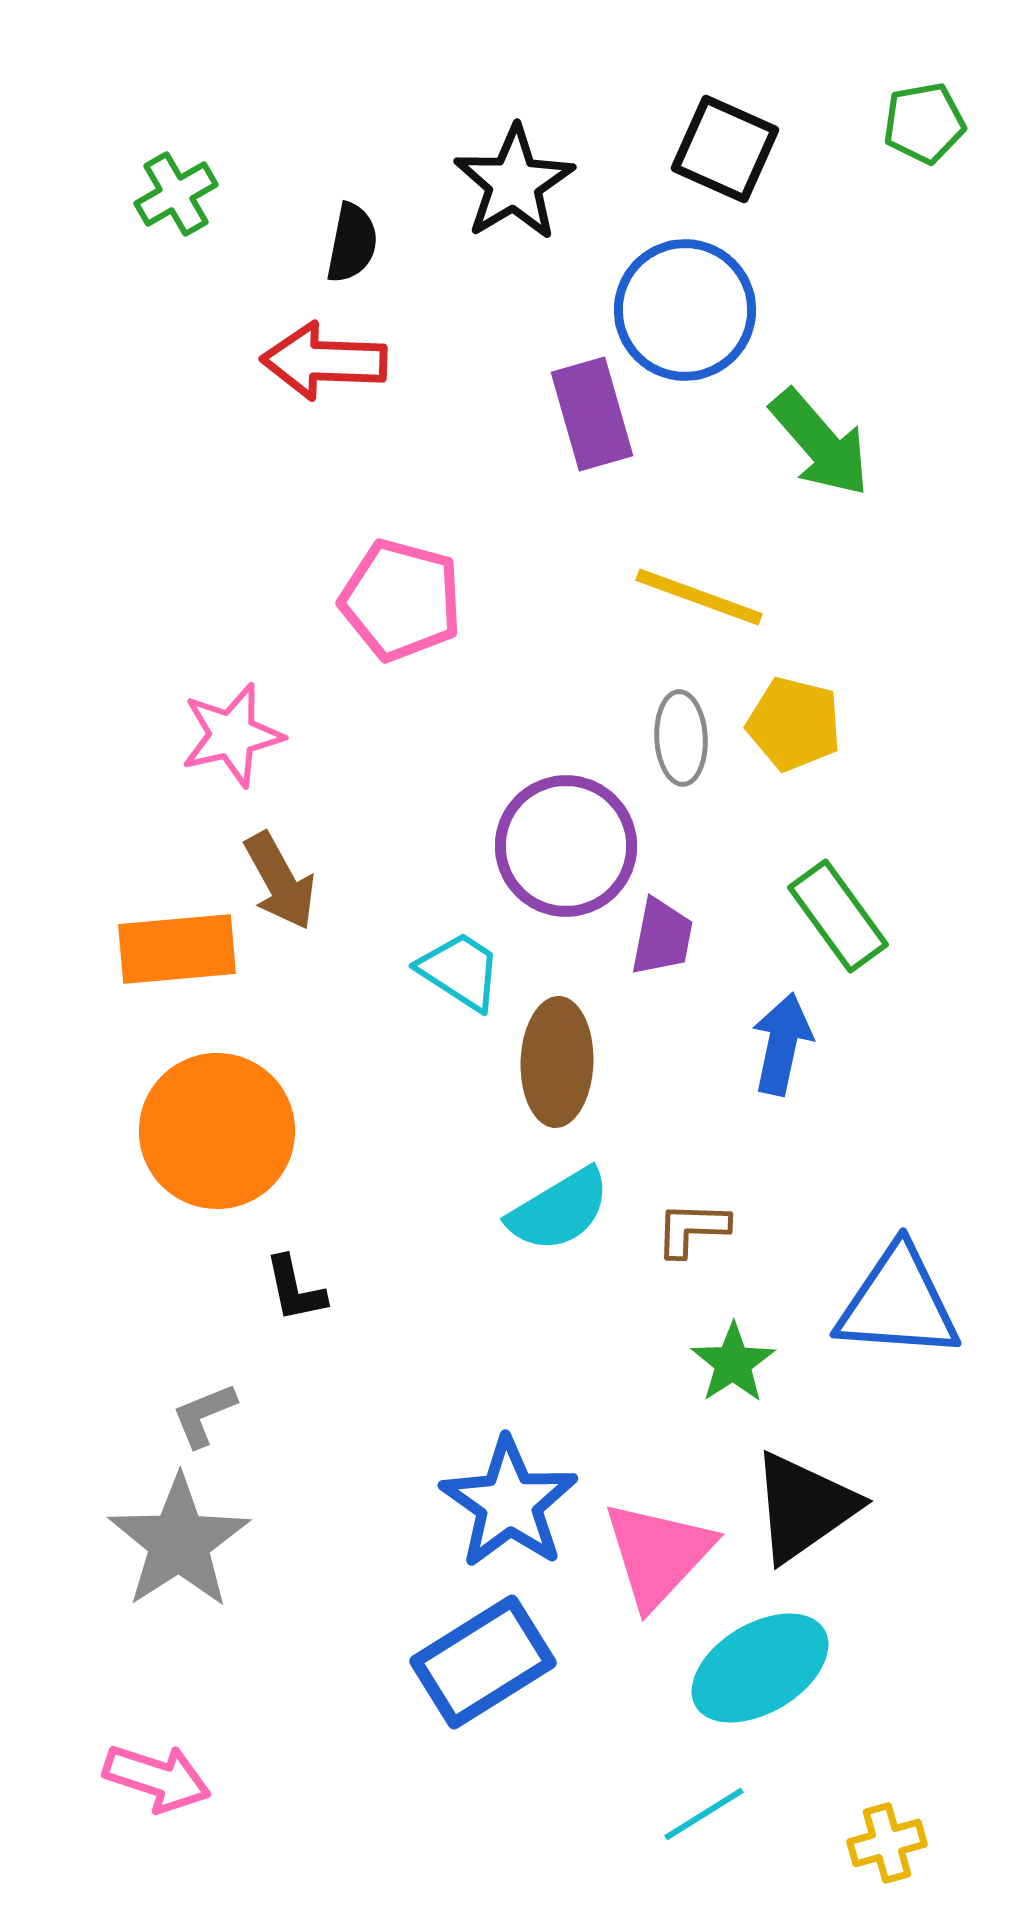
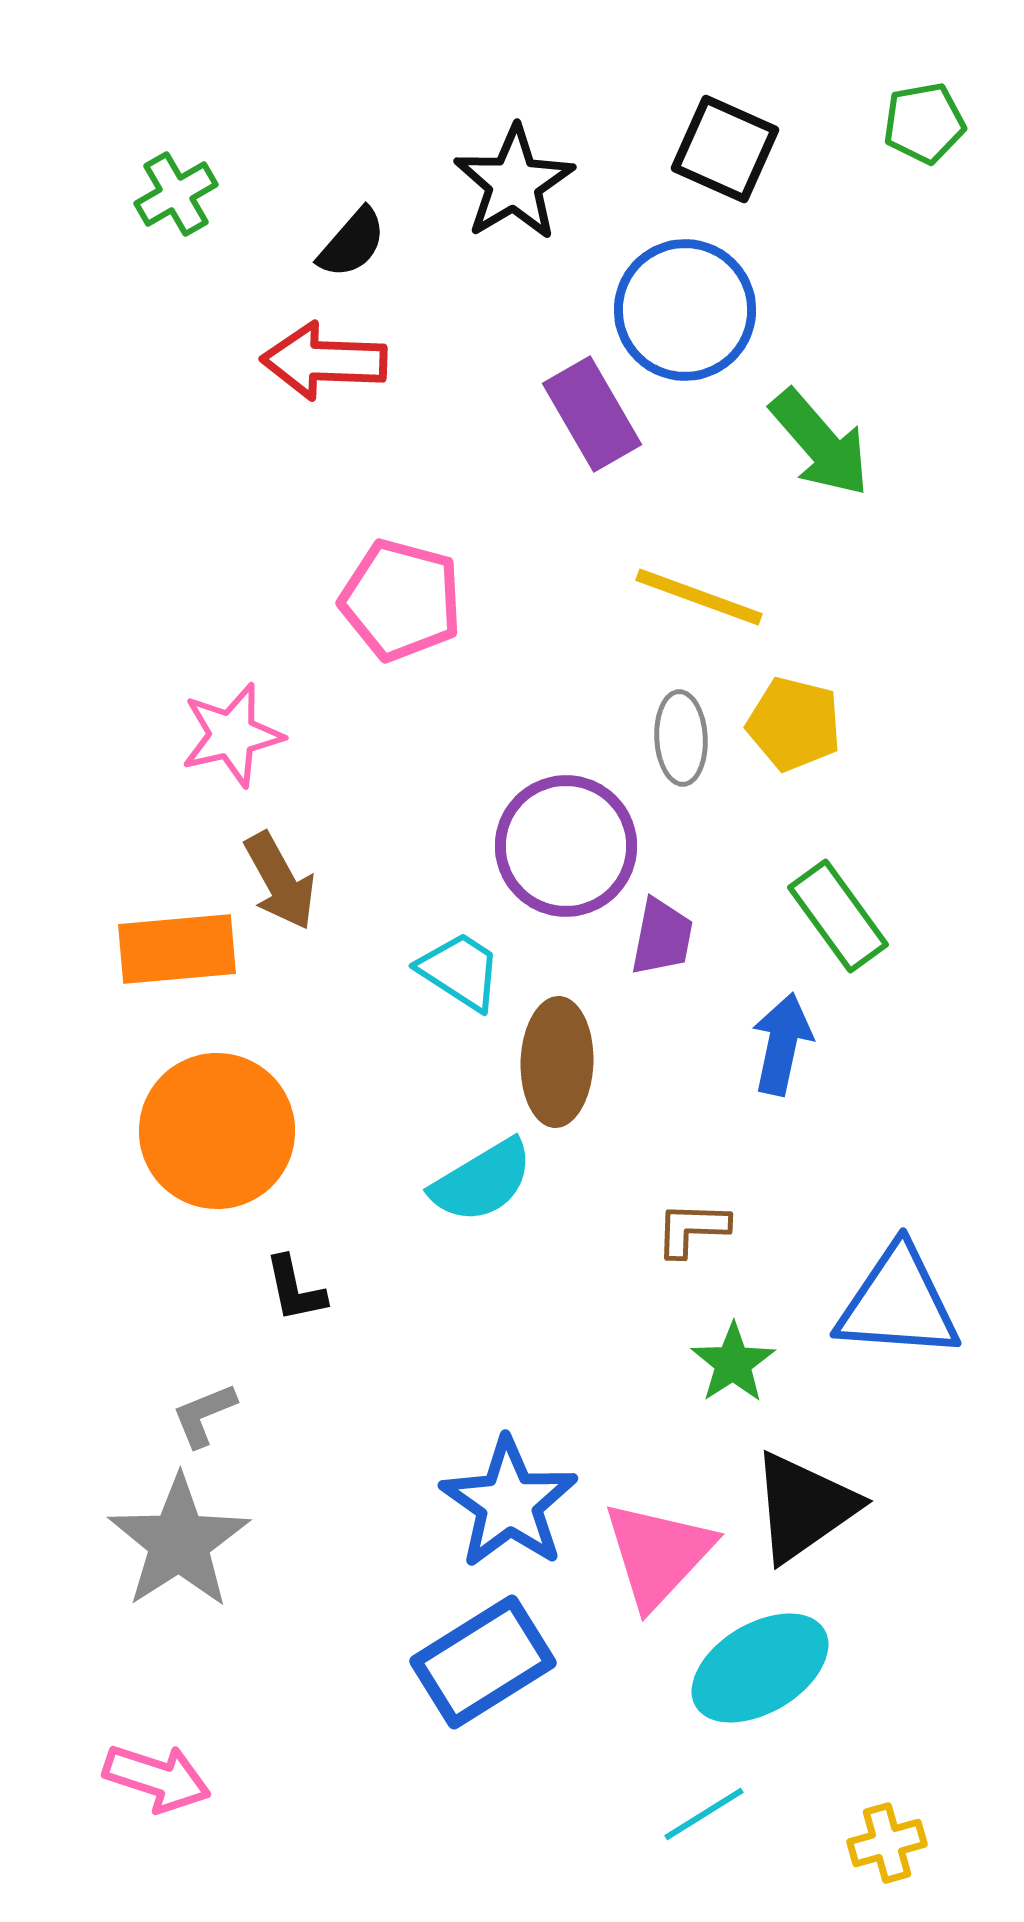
black semicircle: rotated 30 degrees clockwise
purple rectangle: rotated 14 degrees counterclockwise
cyan semicircle: moved 77 px left, 29 px up
